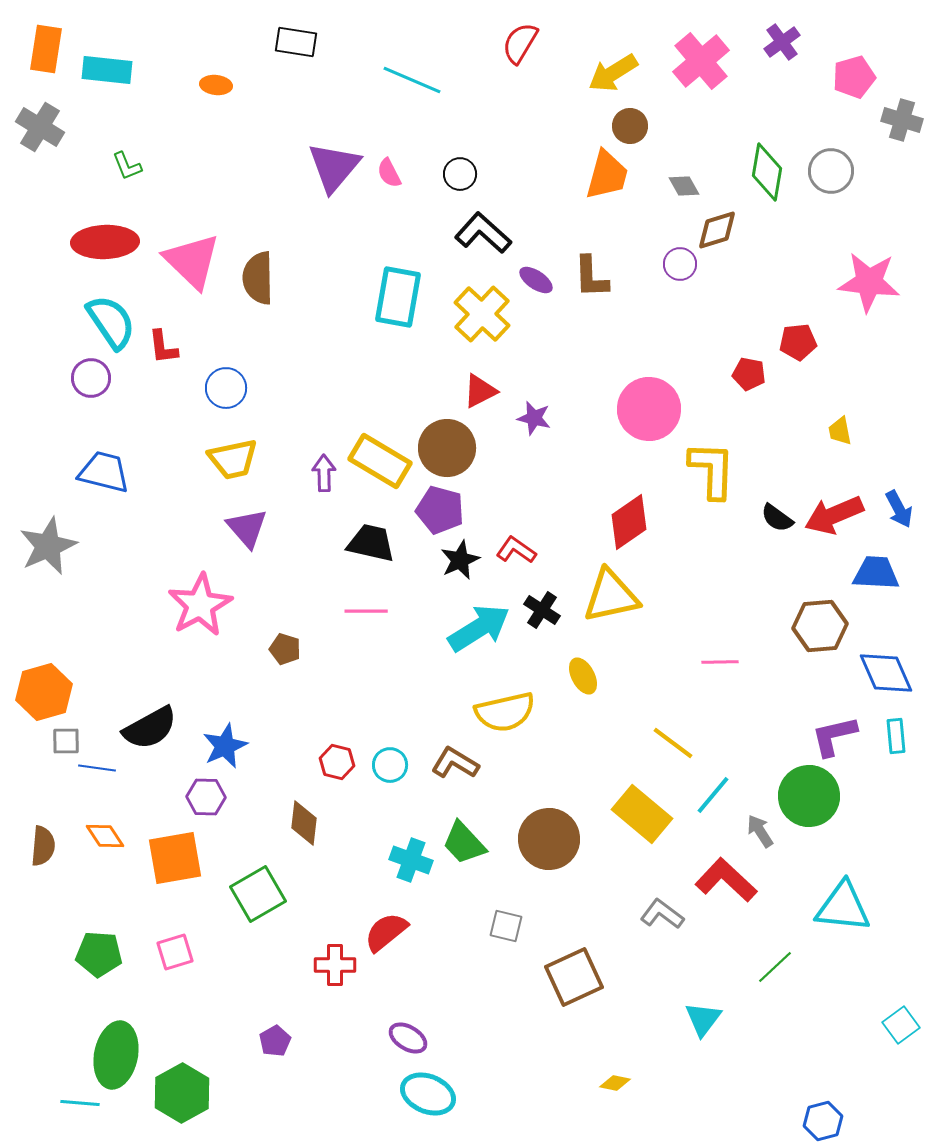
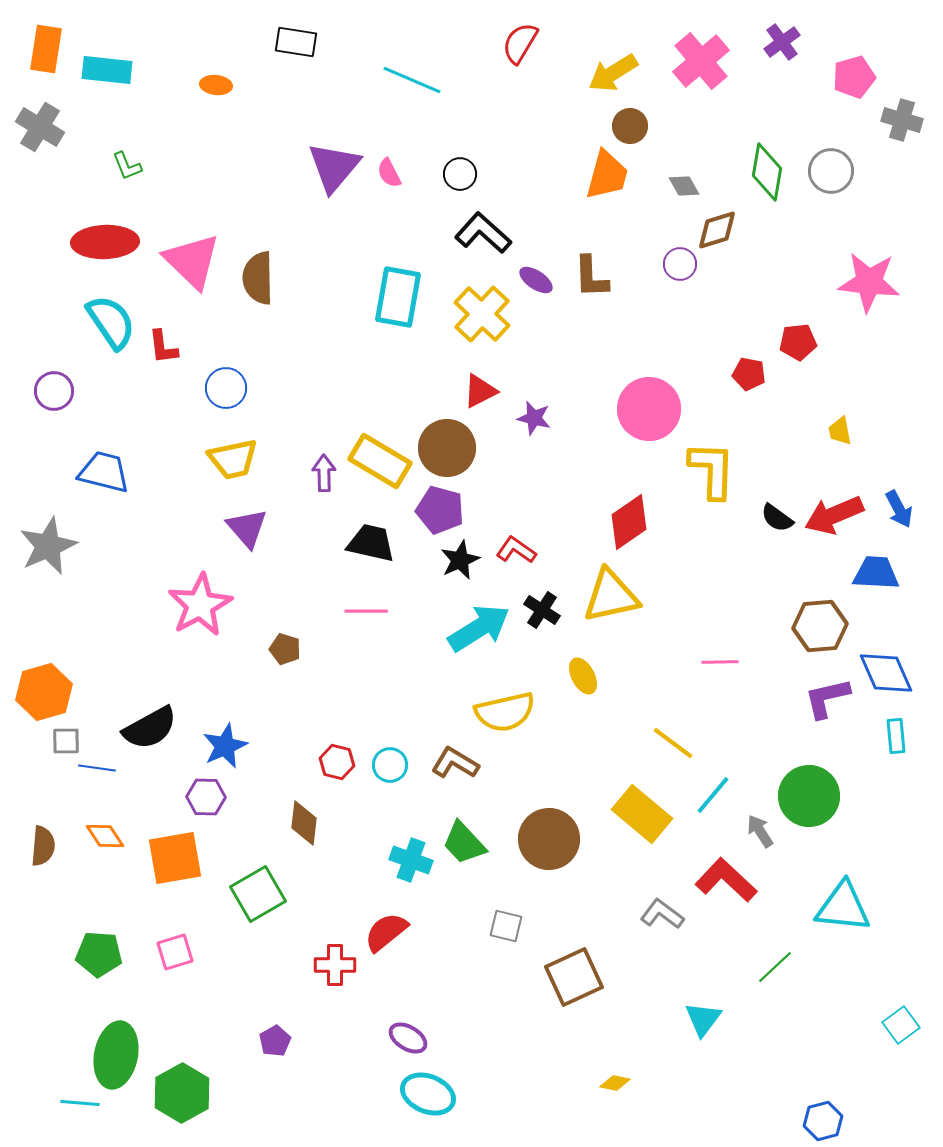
purple circle at (91, 378): moved 37 px left, 13 px down
purple L-shape at (834, 736): moved 7 px left, 38 px up
